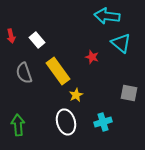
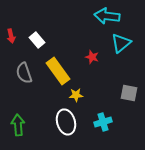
cyan triangle: rotated 40 degrees clockwise
yellow star: rotated 24 degrees clockwise
